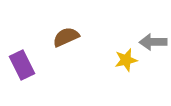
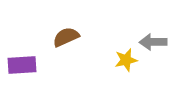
purple rectangle: rotated 68 degrees counterclockwise
